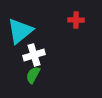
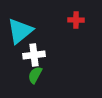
white cross: rotated 10 degrees clockwise
green semicircle: moved 2 px right
